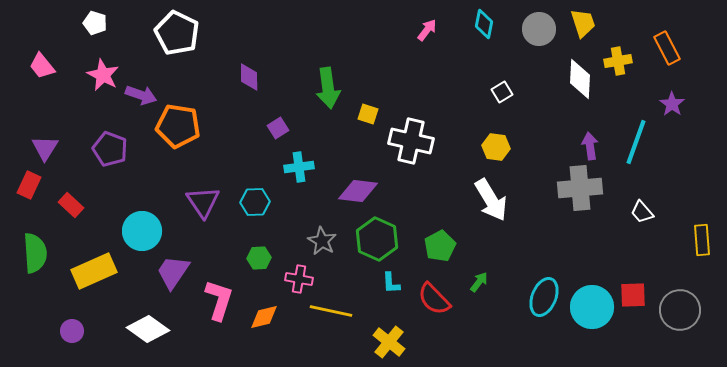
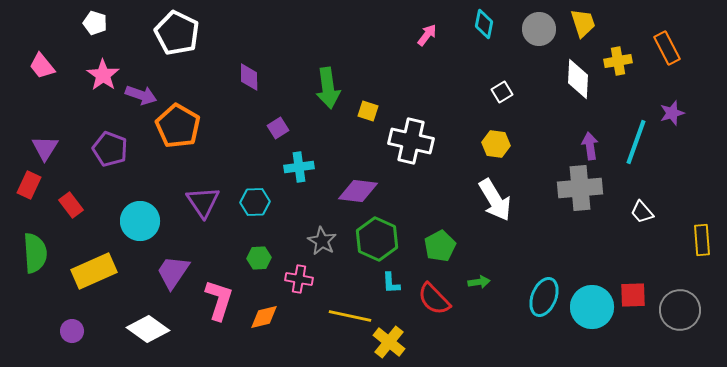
pink arrow at (427, 30): moved 5 px down
pink star at (103, 75): rotated 8 degrees clockwise
white diamond at (580, 79): moved 2 px left
purple star at (672, 104): moved 9 px down; rotated 20 degrees clockwise
yellow square at (368, 114): moved 3 px up
orange pentagon at (178, 126): rotated 21 degrees clockwise
yellow hexagon at (496, 147): moved 3 px up
white arrow at (491, 200): moved 4 px right
red rectangle at (71, 205): rotated 10 degrees clockwise
cyan circle at (142, 231): moved 2 px left, 10 px up
green arrow at (479, 282): rotated 45 degrees clockwise
yellow line at (331, 311): moved 19 px right, 5 px down
